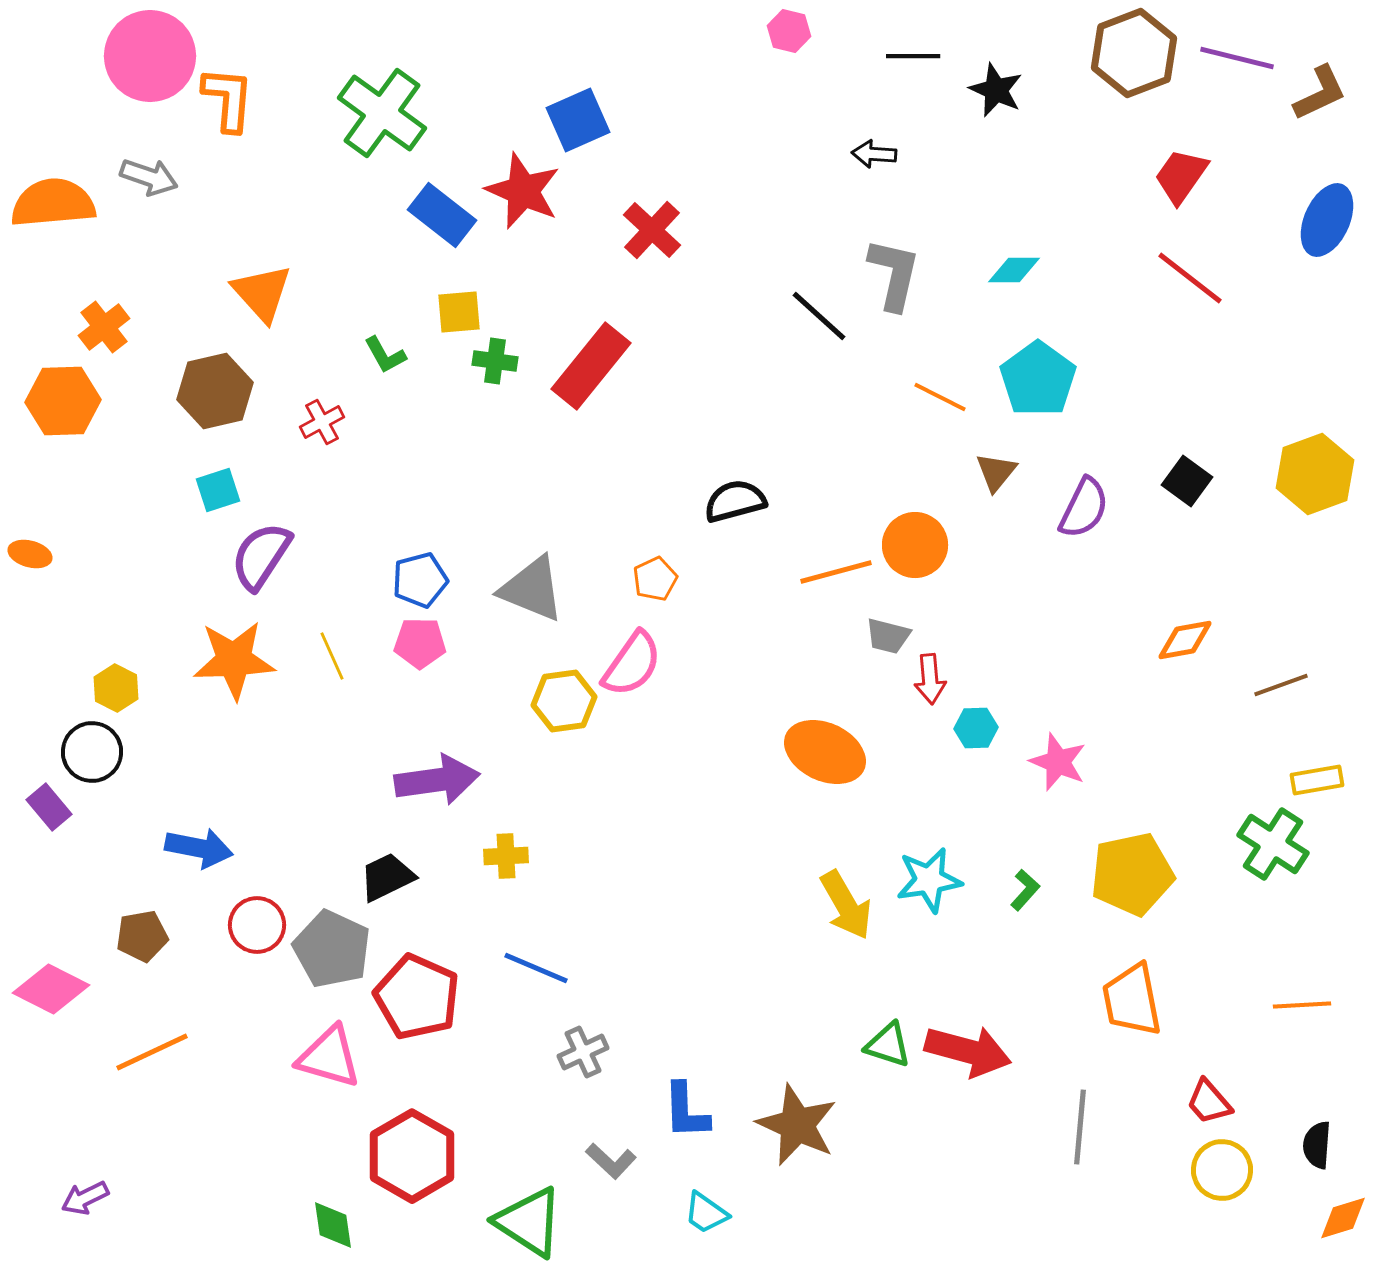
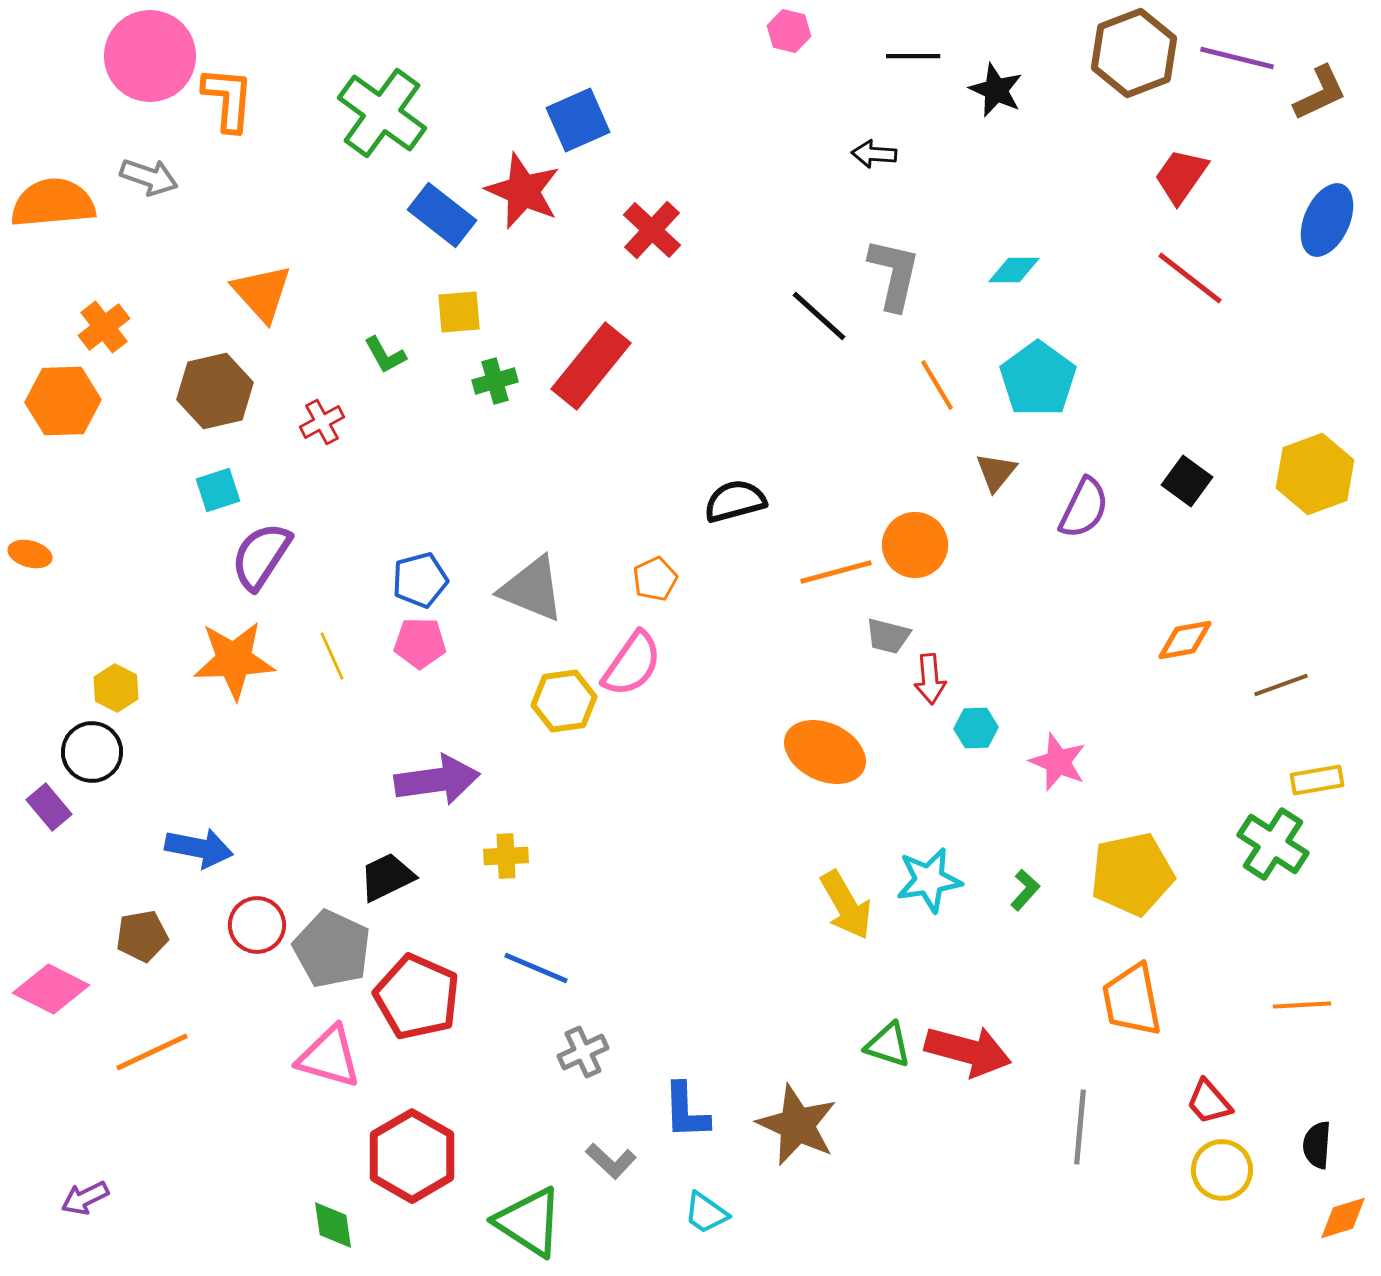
green cross at (495, 361): moved 20 px down; rotated 24 degrees counterclockwise
orange line at (940, 397): moved 3 px left, 12 px up; rotated 32 degrees clockwise
